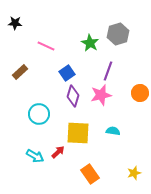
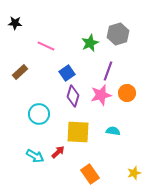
green star: rotated 18 degrees clockwise
orange circle: moved 13 px left
yellow square: moved 1 px up
